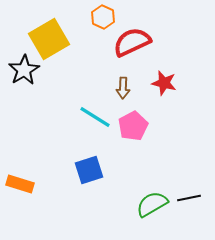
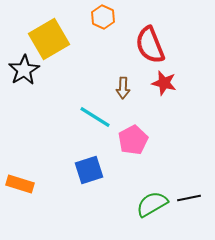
red semicircle: moved 18 px right, 3 px down; rotated 87 degrees counterclockwise
pink pentagon: moved 14 px down
